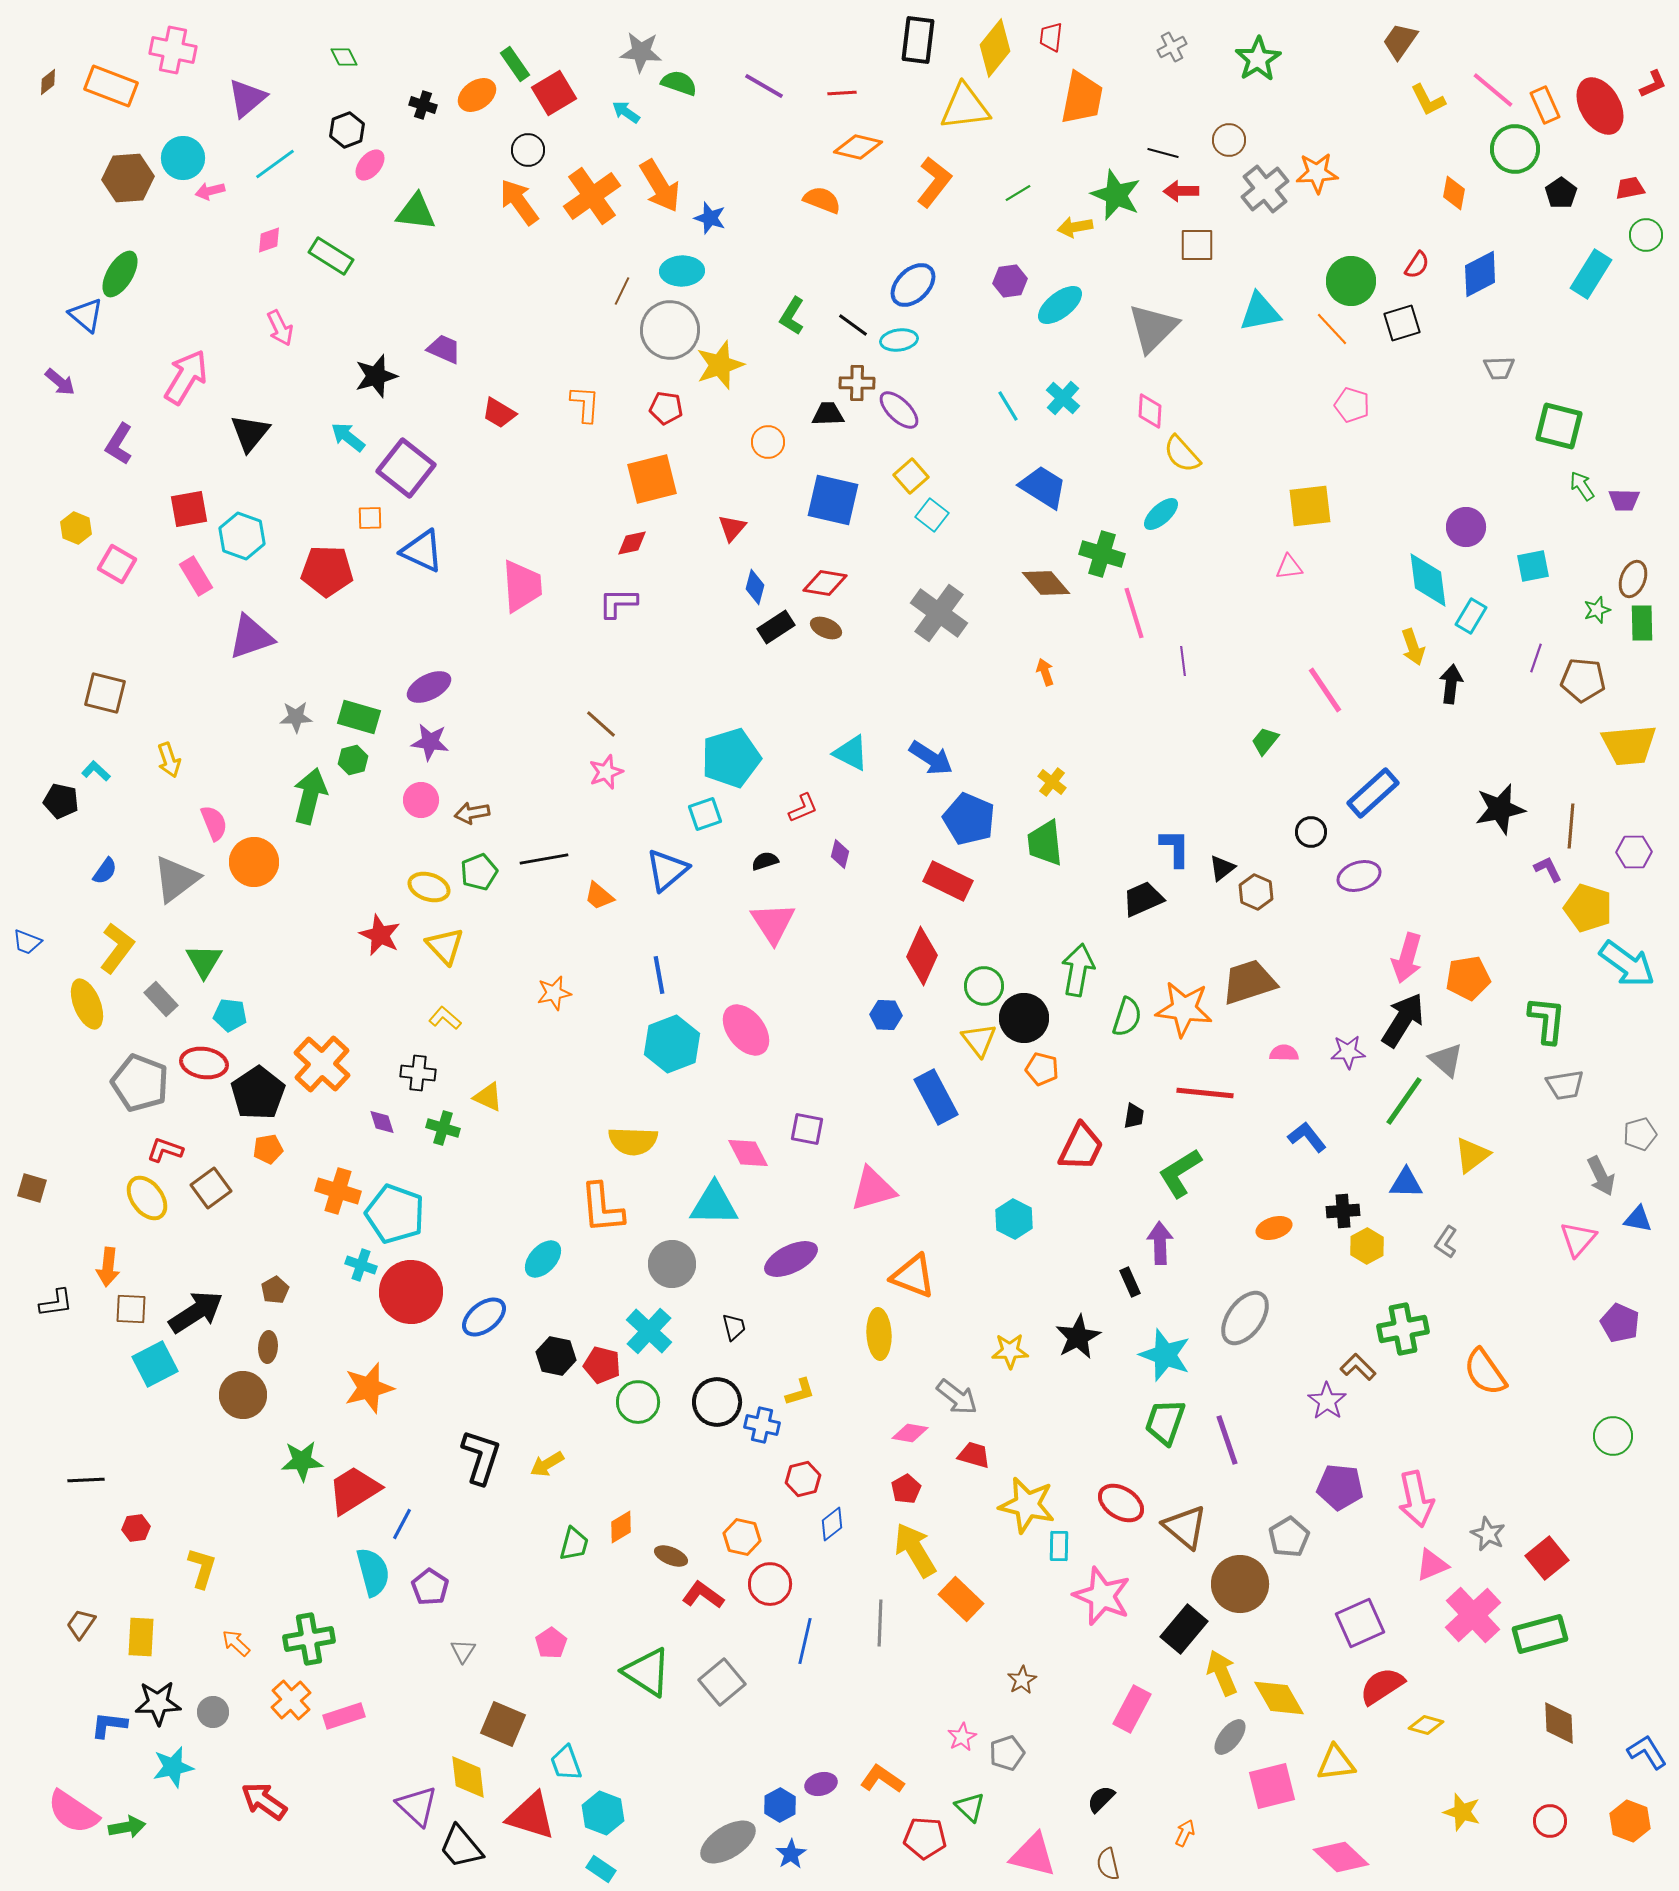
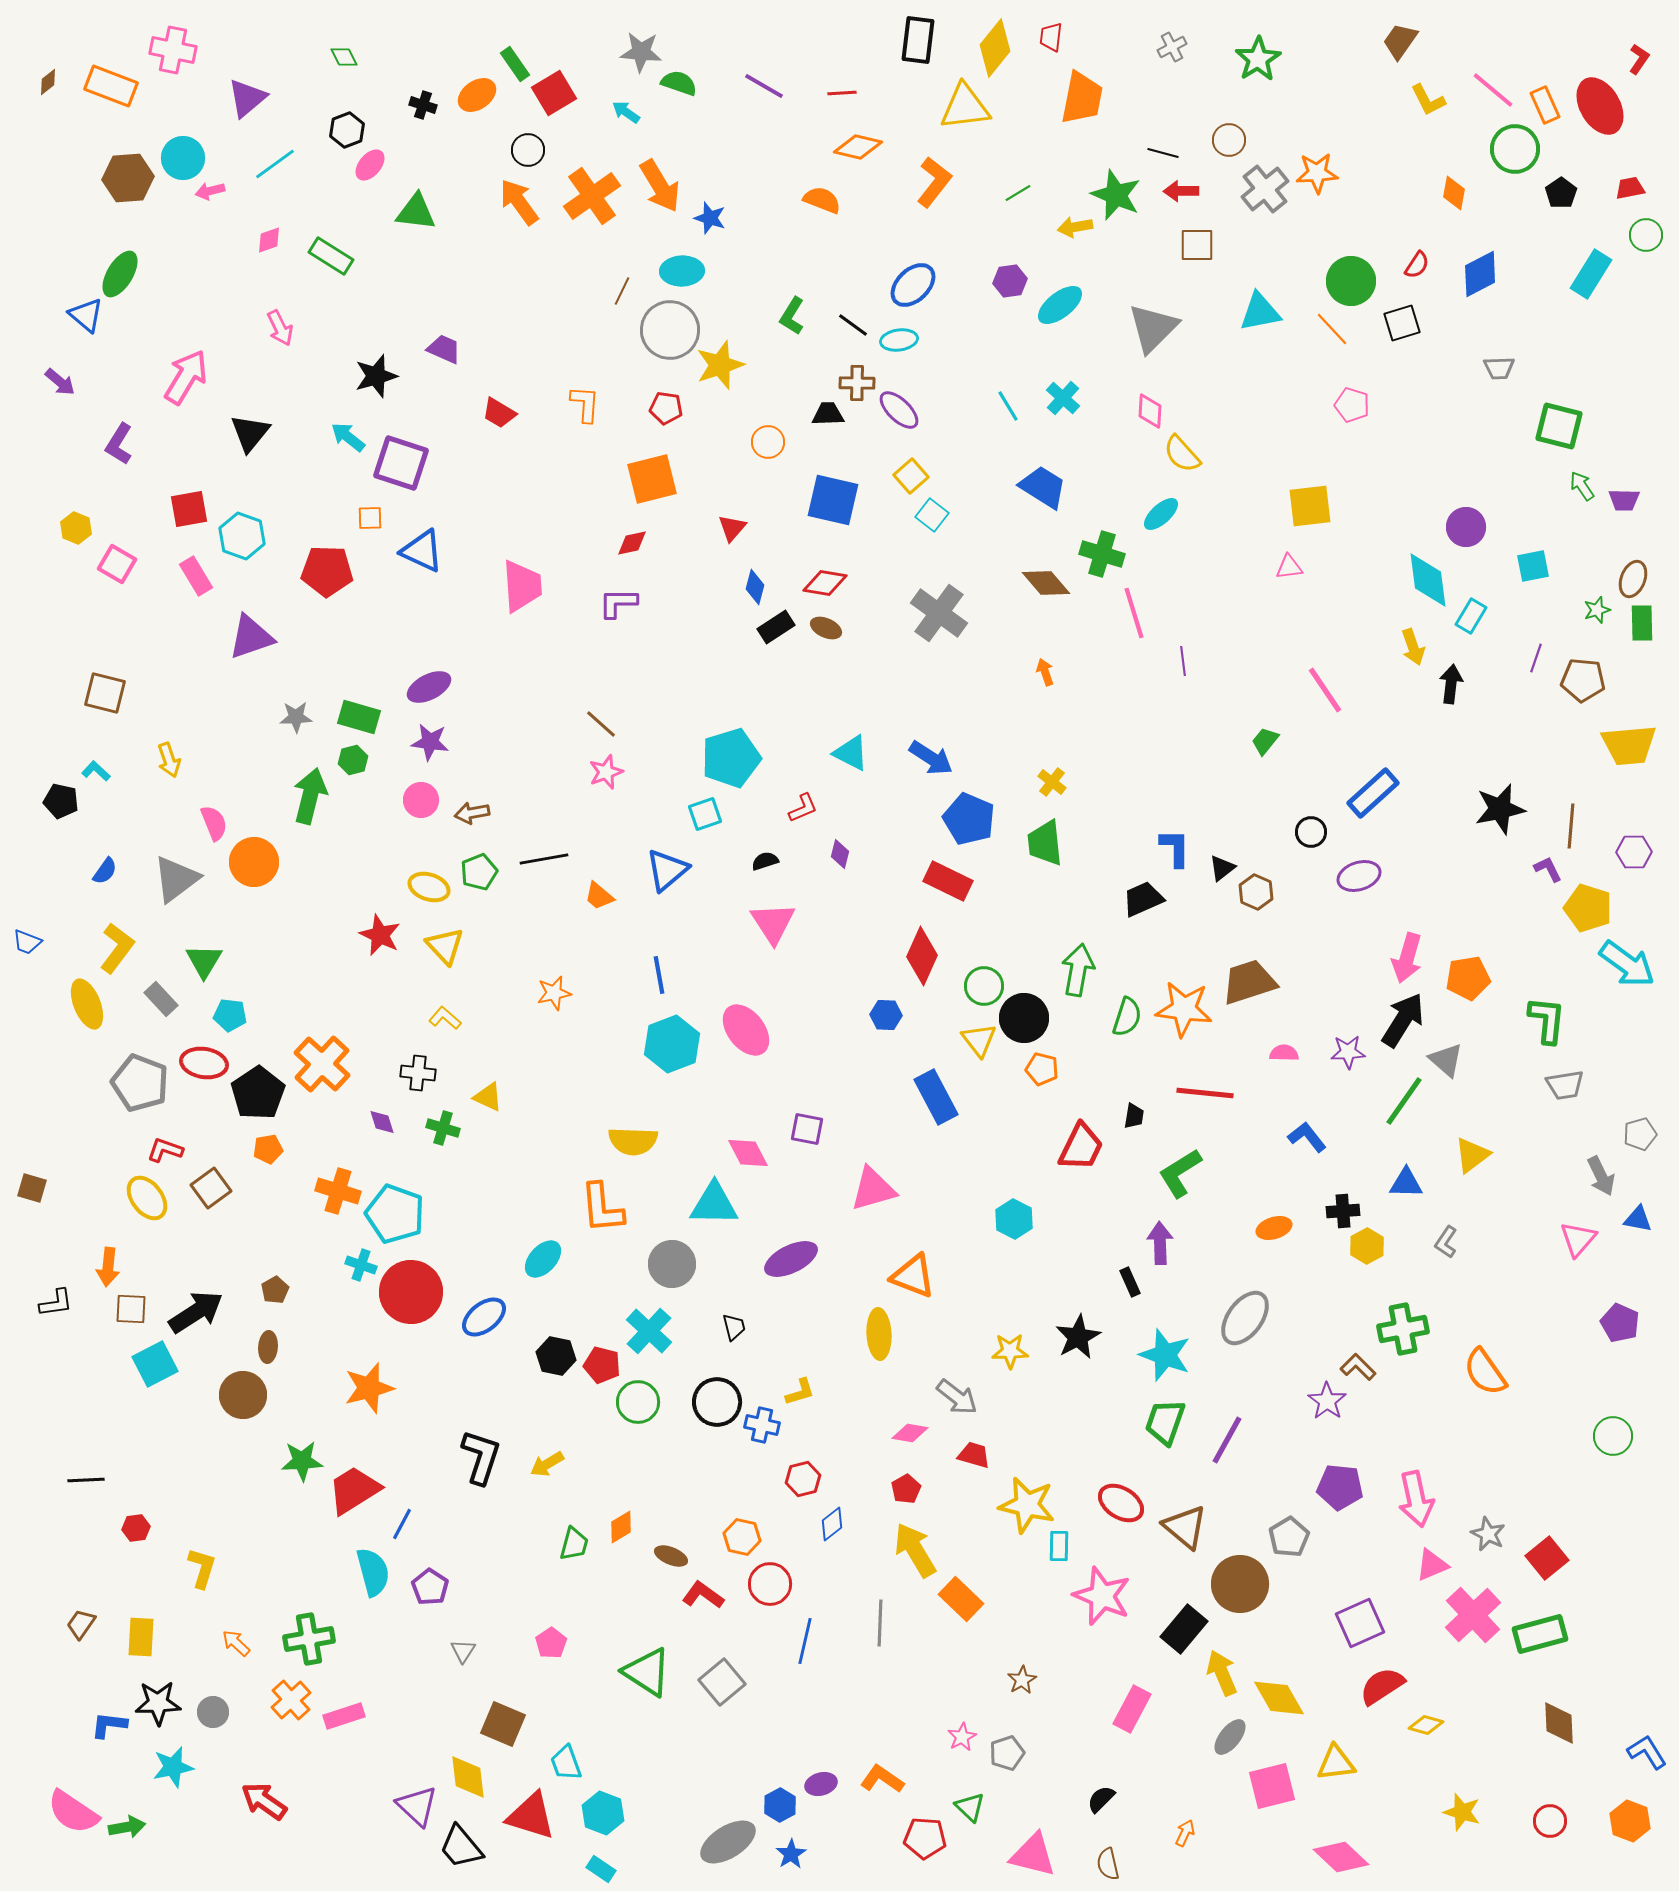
red L-shape at (1653, 84): moved 14 px left, 25 px up; rotated 32 degrees counterclockwise
purple square at (406, 468): moved 5 px left, 5 px up; rotated 20 degrees counterclockwise
purple line at (1227, 1440): rotated 48 degrees clockwise
